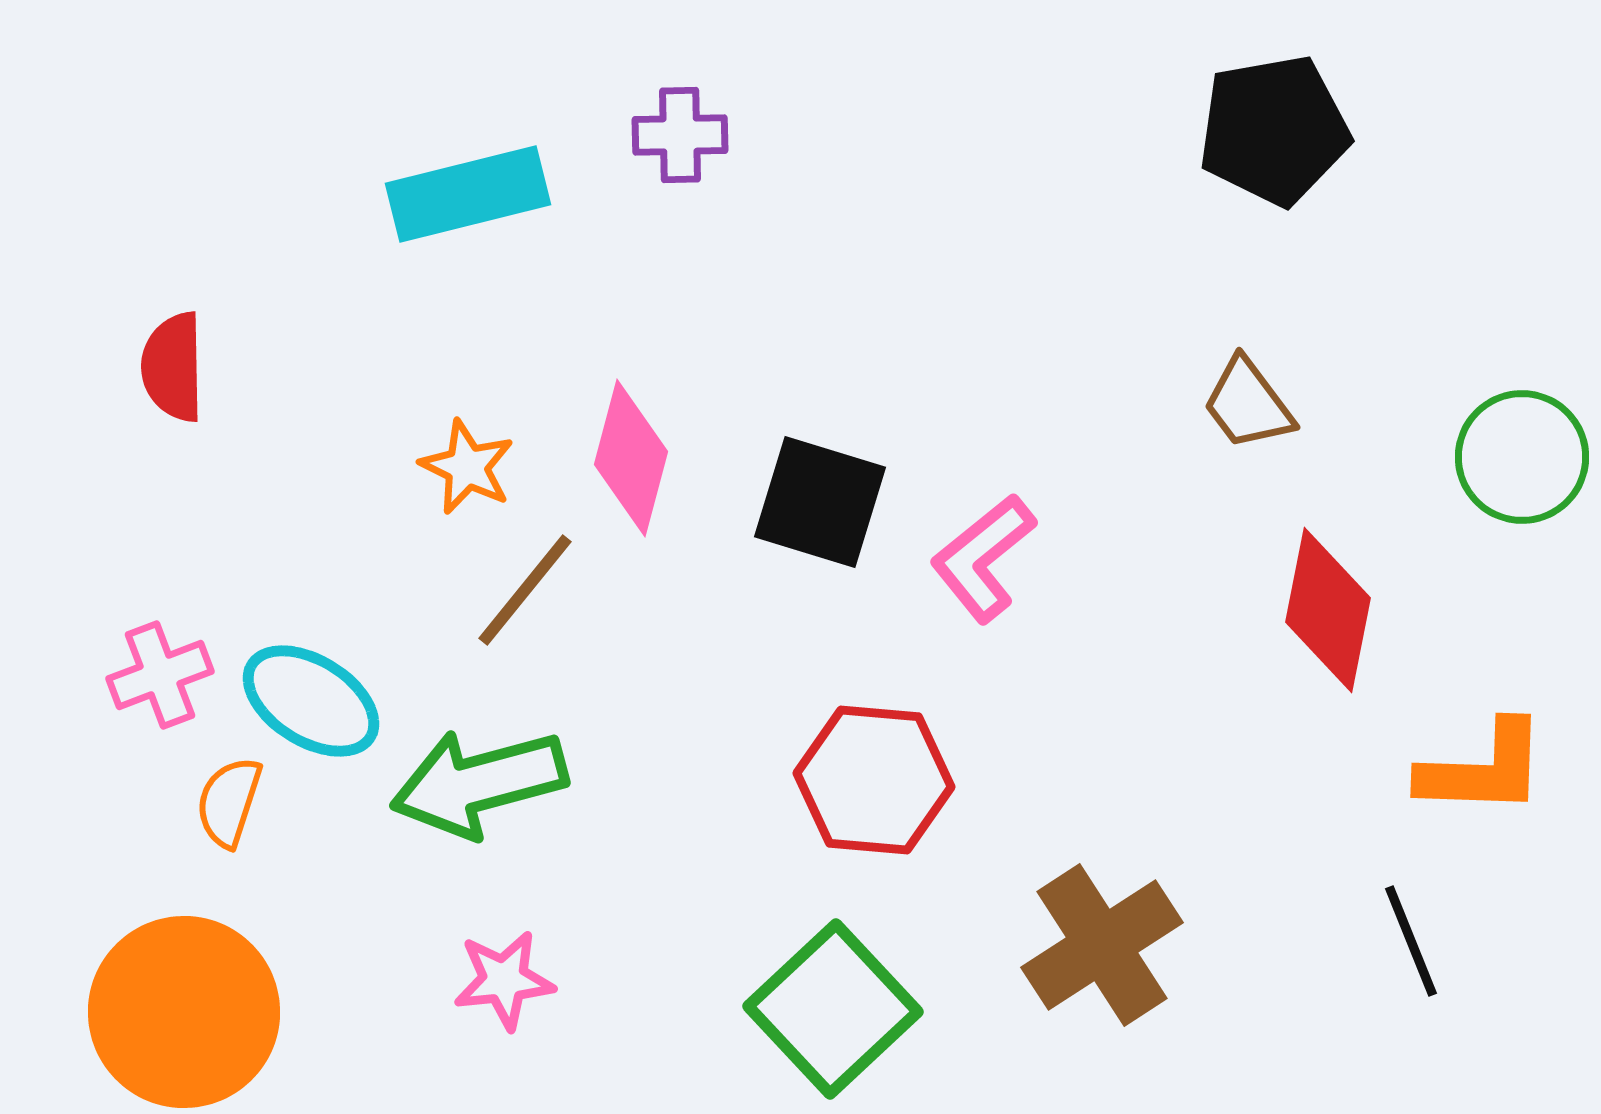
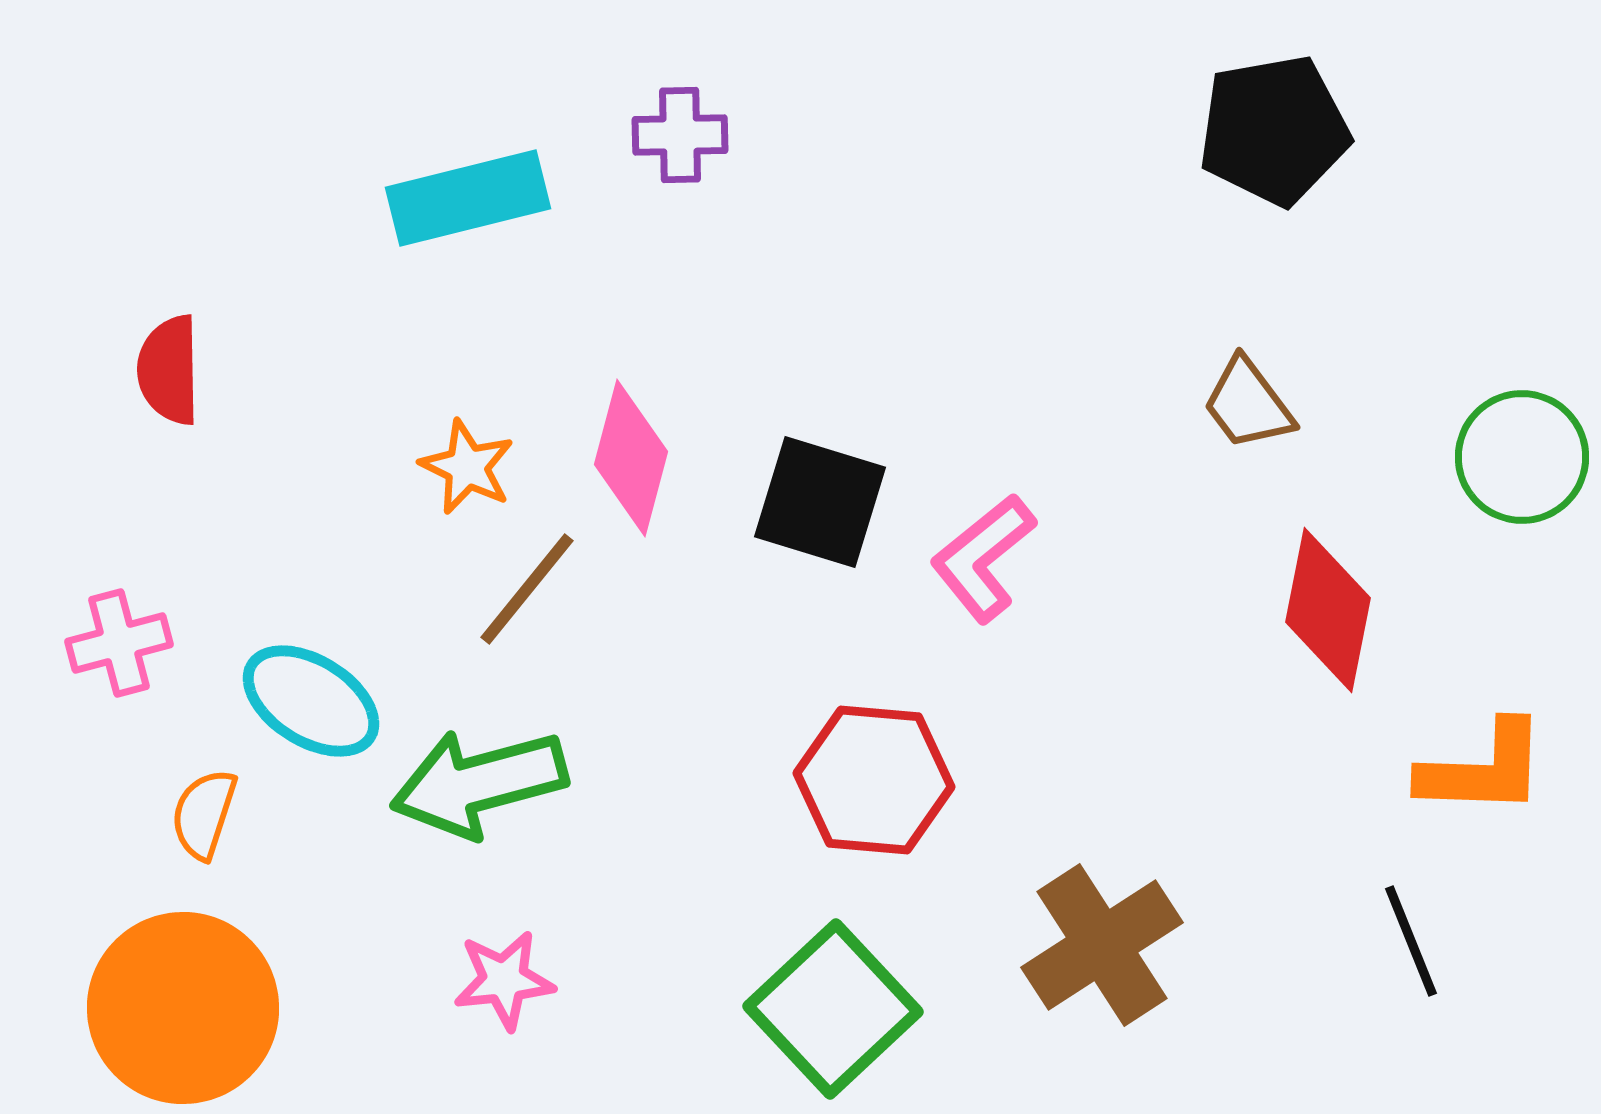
cyan rectangle: moved 4 px down
red semicircle: moved 4 px left, 3 px down
brown line: moved 2 px right, 1 px up
pink cross: moved 41 px left, 32 px up; rotated 6 degrees clockwise
orange semicircle: moved 25 px left, 12 px down
orange circle: moved 1 px left, 4 px up
